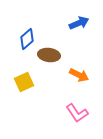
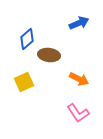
orange arrow: moved 4 px down
pink L-shape: moved 1 px right
